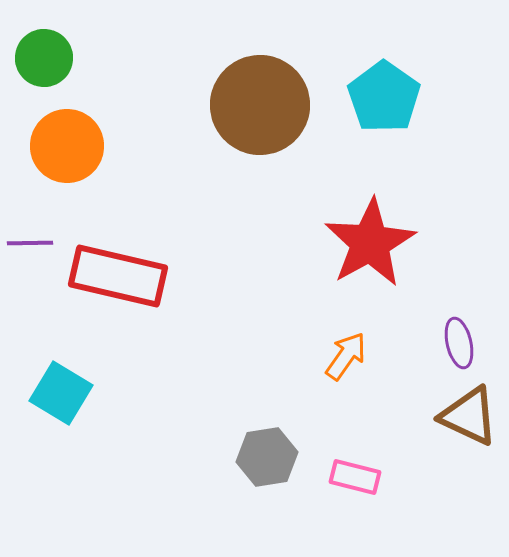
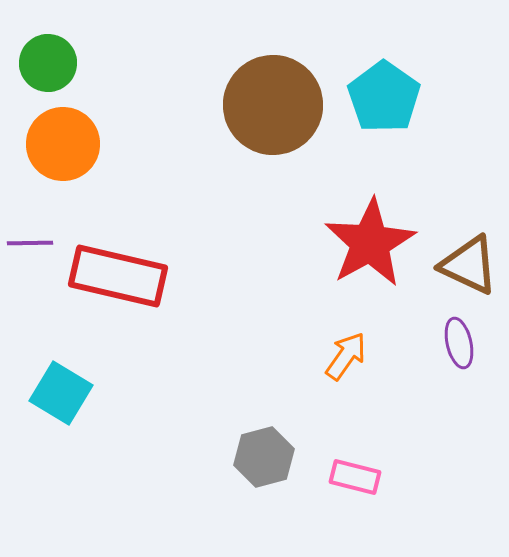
green circle: moved 4 px right, 5 px down
brown circle: moved 13 px right
orange circle: moved 4 px left, 2 px up
brown triangle: moved 151 px up
gray hexagon: moved 3 px left; rotated 6 degrees counterclockwise
